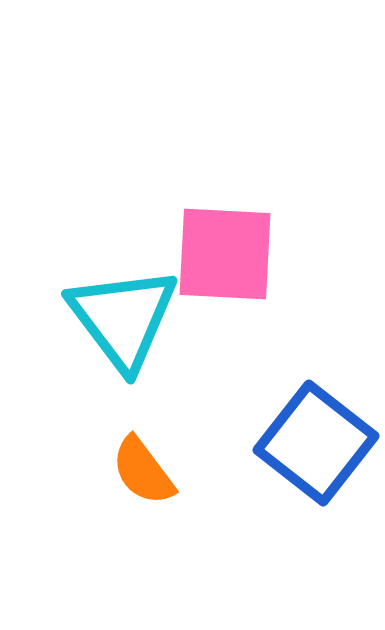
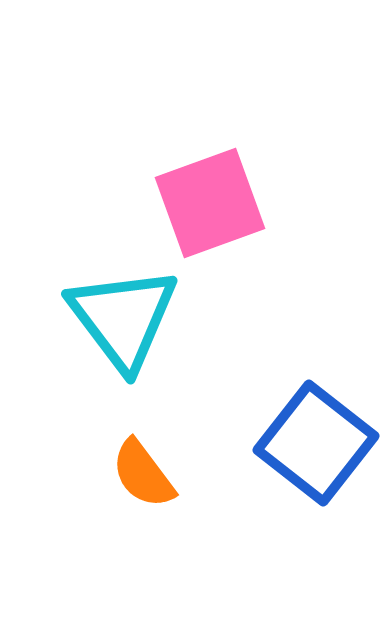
pink square: moved 15 px left, 51 px up; rotated 23 degrees counterclockwise
orange semicircle: moved 3 px down
